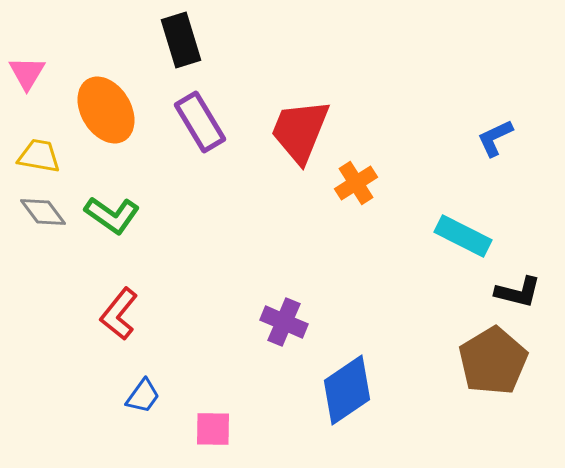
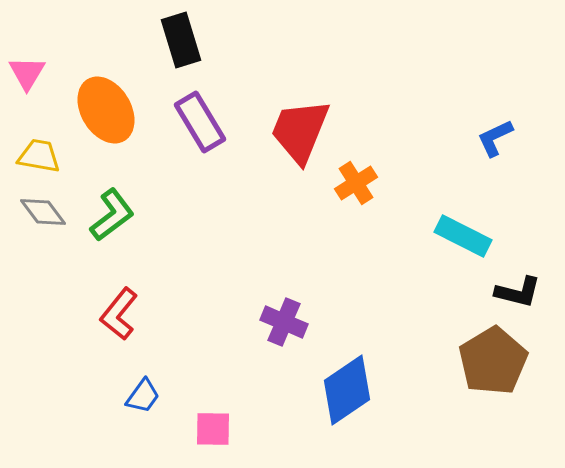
green L-shape: rotated 72 degrees counterclockwise
